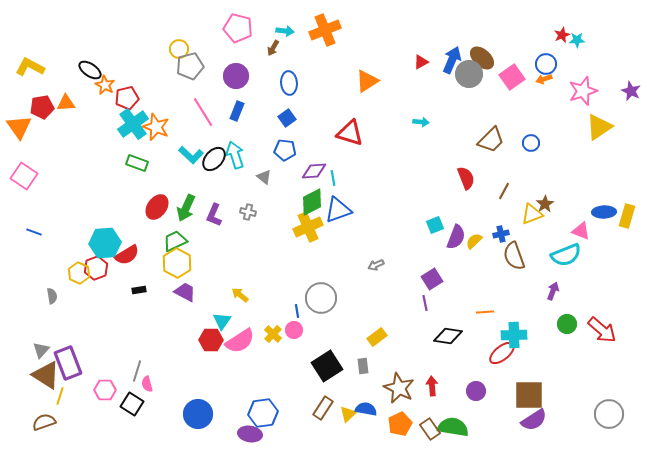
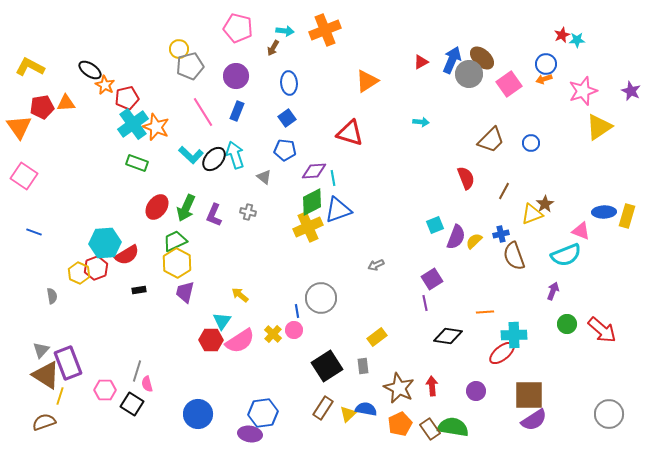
pink square at (512, 77): moved 3 px left, 7 px down
purple trapezoid at (185, 292): rotated 105 degrees counterclockwise
